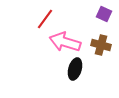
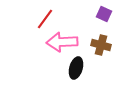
pink arrow: moved 3 px left; rotated 20 degrees counterclockwise
black ellipse: moved 1 px right, 1 px up
